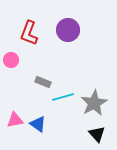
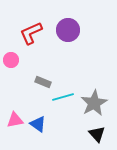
red L-shape: moved 2 px right; rotated 45 degrees clockwise
